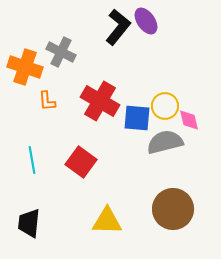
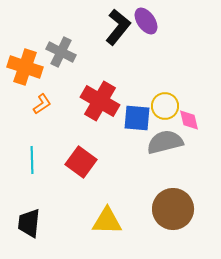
orange L-shape: moved 5 px left, 3 px down; rotated 120 degrees counterclockwise
cyan line: rotated 8 degrees clockwise
